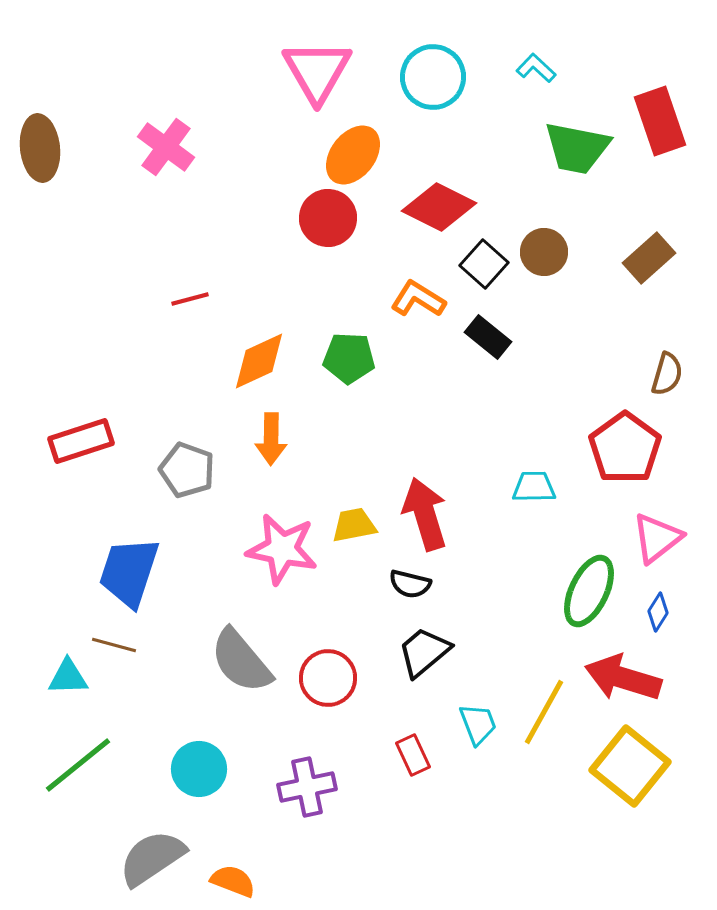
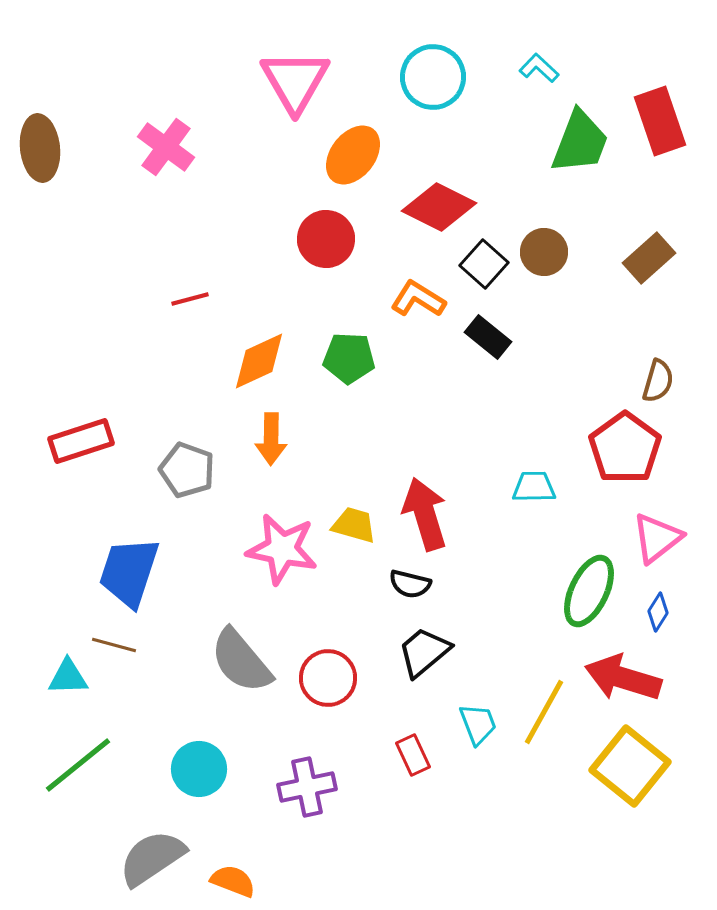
cyan L-shape at (536, 68): moved 3 px right
pink triangle at (317, 71): moved 22 px left, 10 px down
green trapezoid at (577, 148): moved 3 px right, 6 px up; rotated 80 degrees counterclockwise
red circle at (328, 218): moved 2 px left, 21 px down
brown semicircle at (667, 374): moved 9 px left, 7 px down
yellow trapezoid at (354, 525): rotated 27 degrees clockwise
